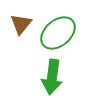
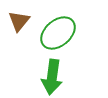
brown triangle: moved 2 px left, 3 px up
